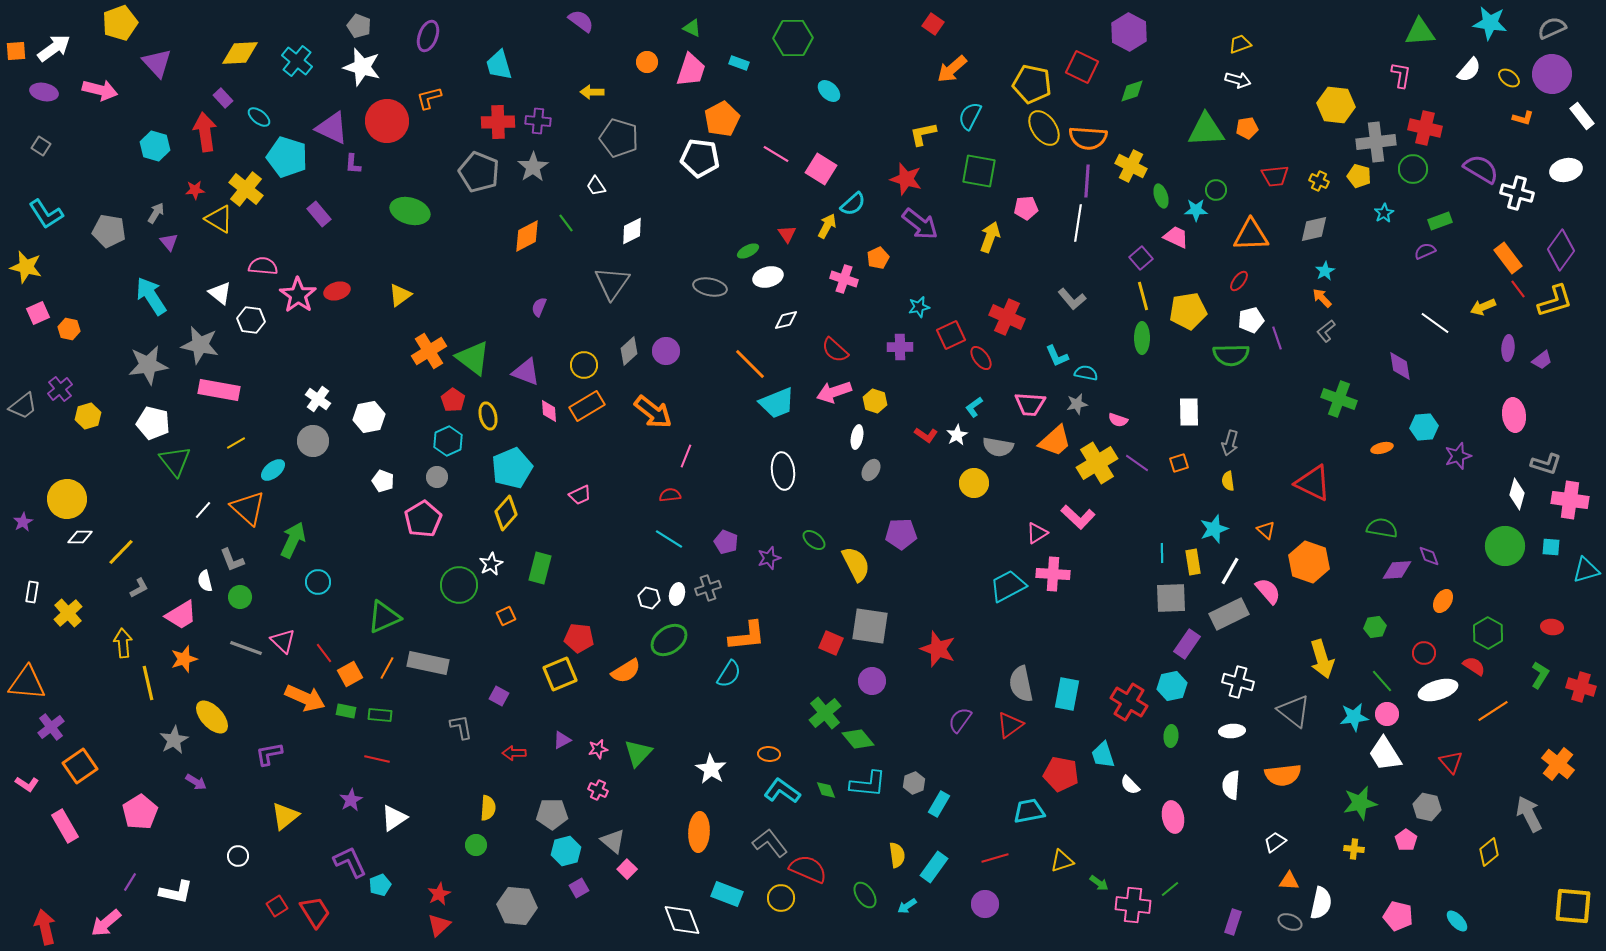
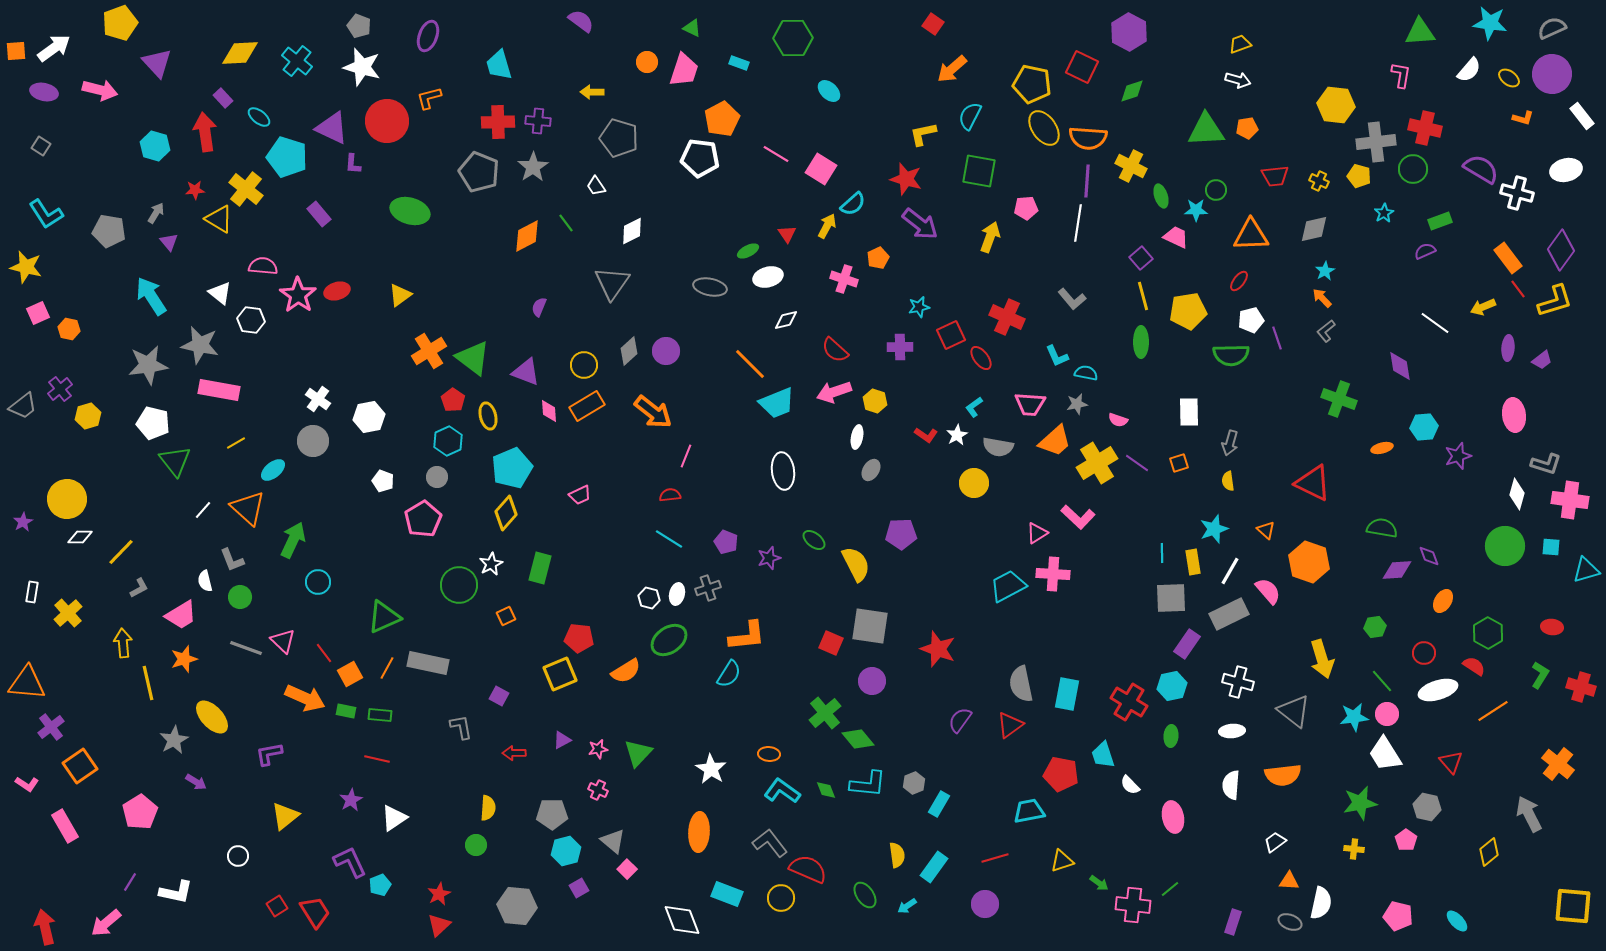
pink trapezoid at (691, 70): moved 7 px left
green ellipse at (1142, 338): moved 1 px left, 4 px down
